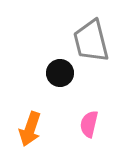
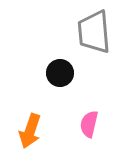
gray trapezoid: moved 3 px right, 9 px up; rotated 9 degrees clockwise
orange arrow: moved 2 px down
